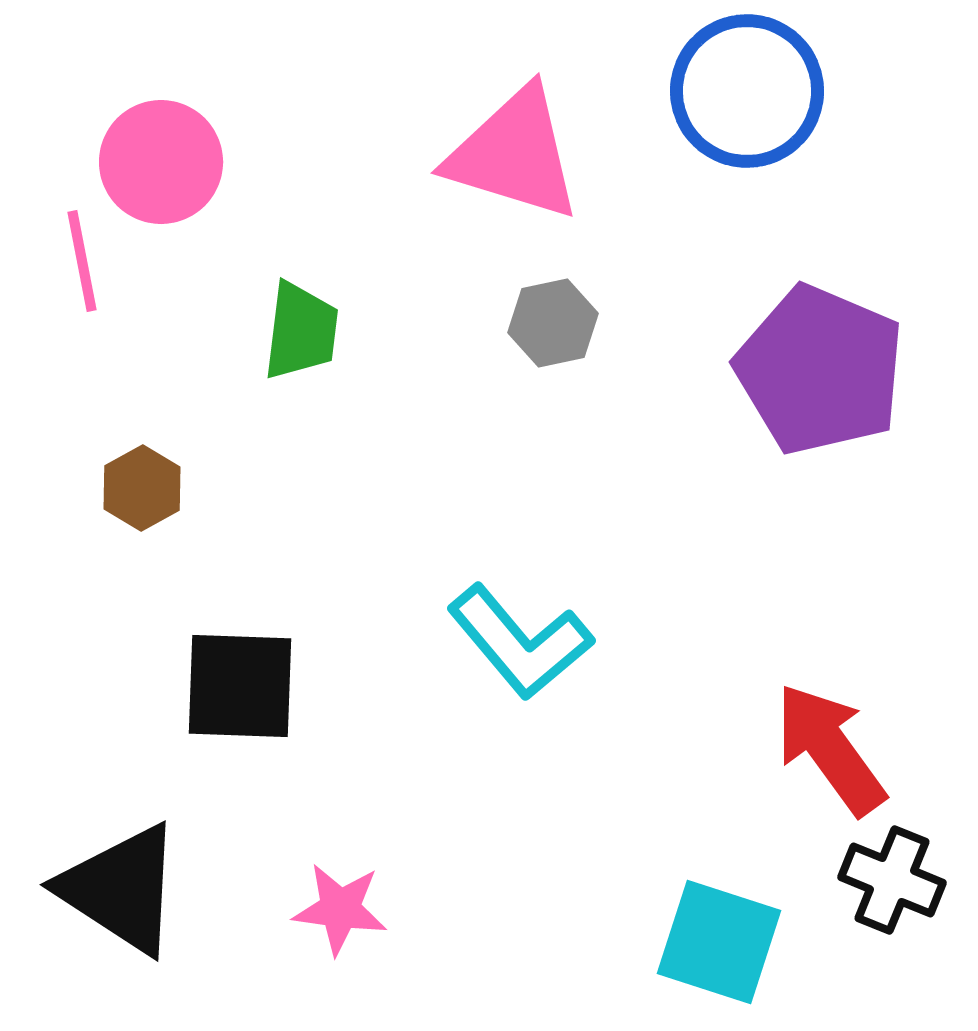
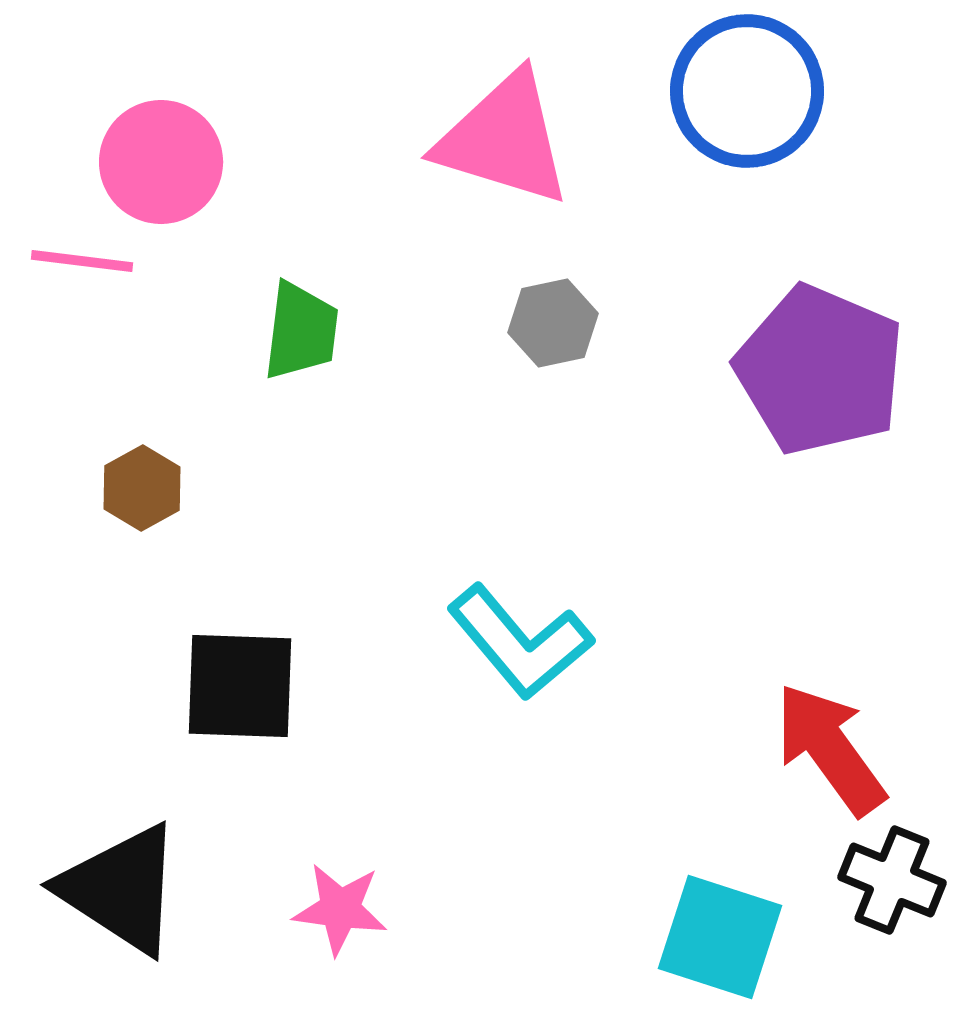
pink triangle: moved 10 px left, 15 px up
pink line: rotated 72 degrees counterclockwise
cyan square: moved 1 px right, 5 px up
